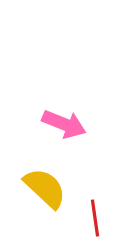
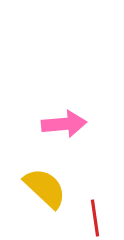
pink arrow: rotated 27 degrees counterclockwise
